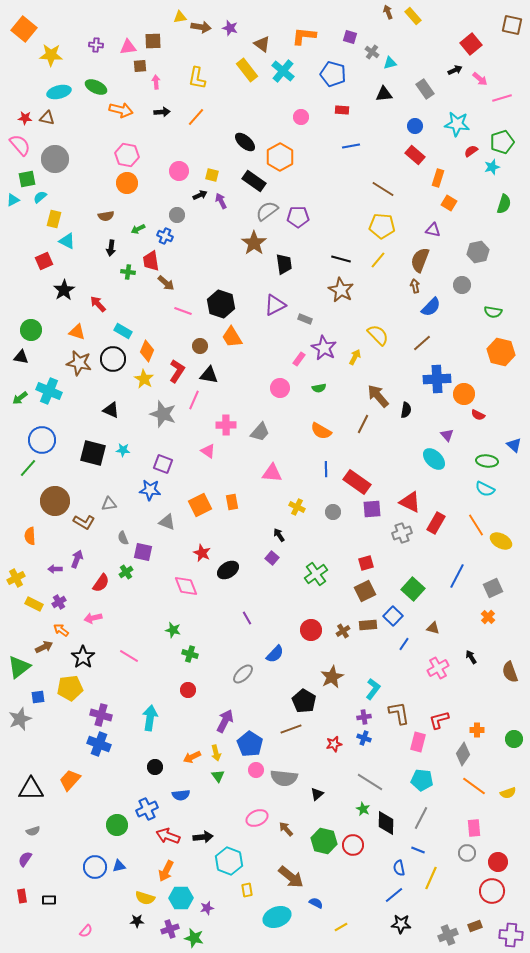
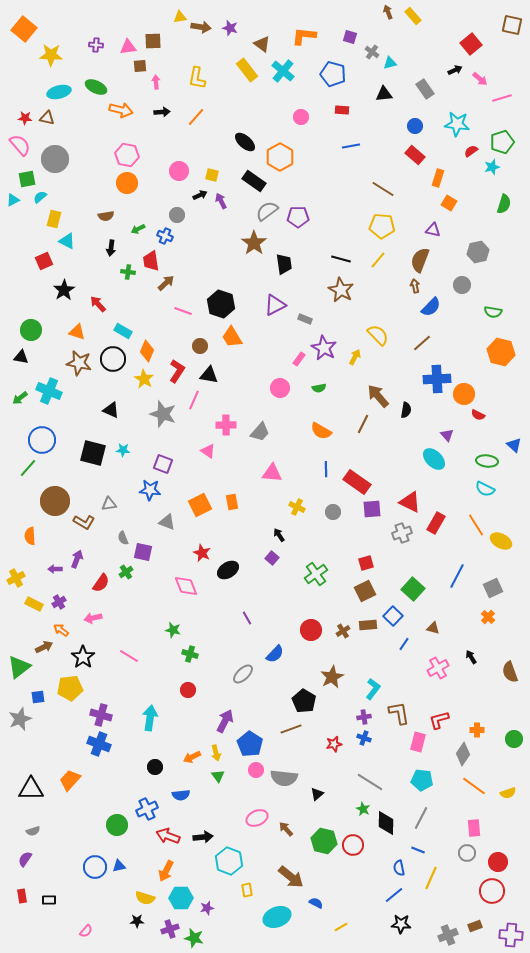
brown arrow at (166, 283): rotated 84 degrees counterclockwise
